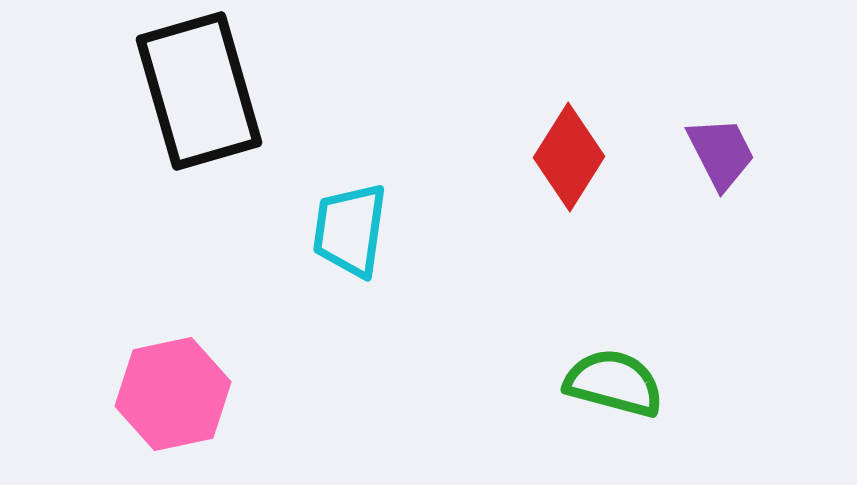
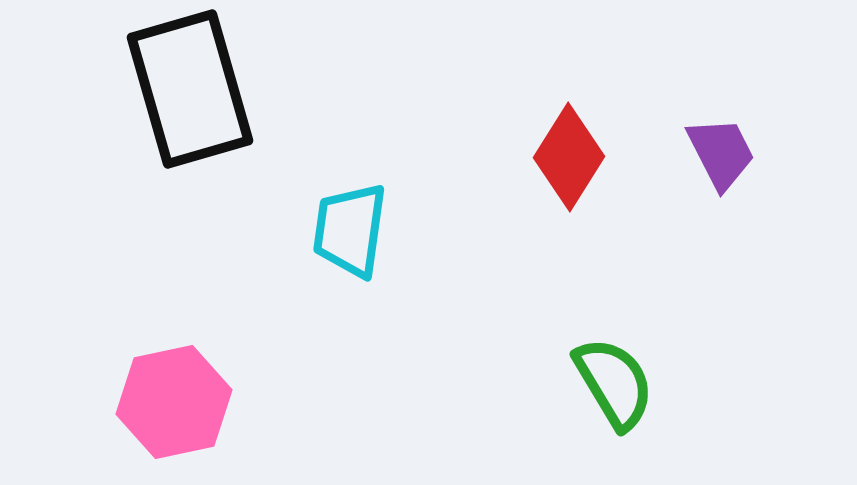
black rectangle: moved 9 px left, 2 px up
green semicircle: rotated 44 degrees clockwise
pink hexagon: moved 1 px right, 8 px down
